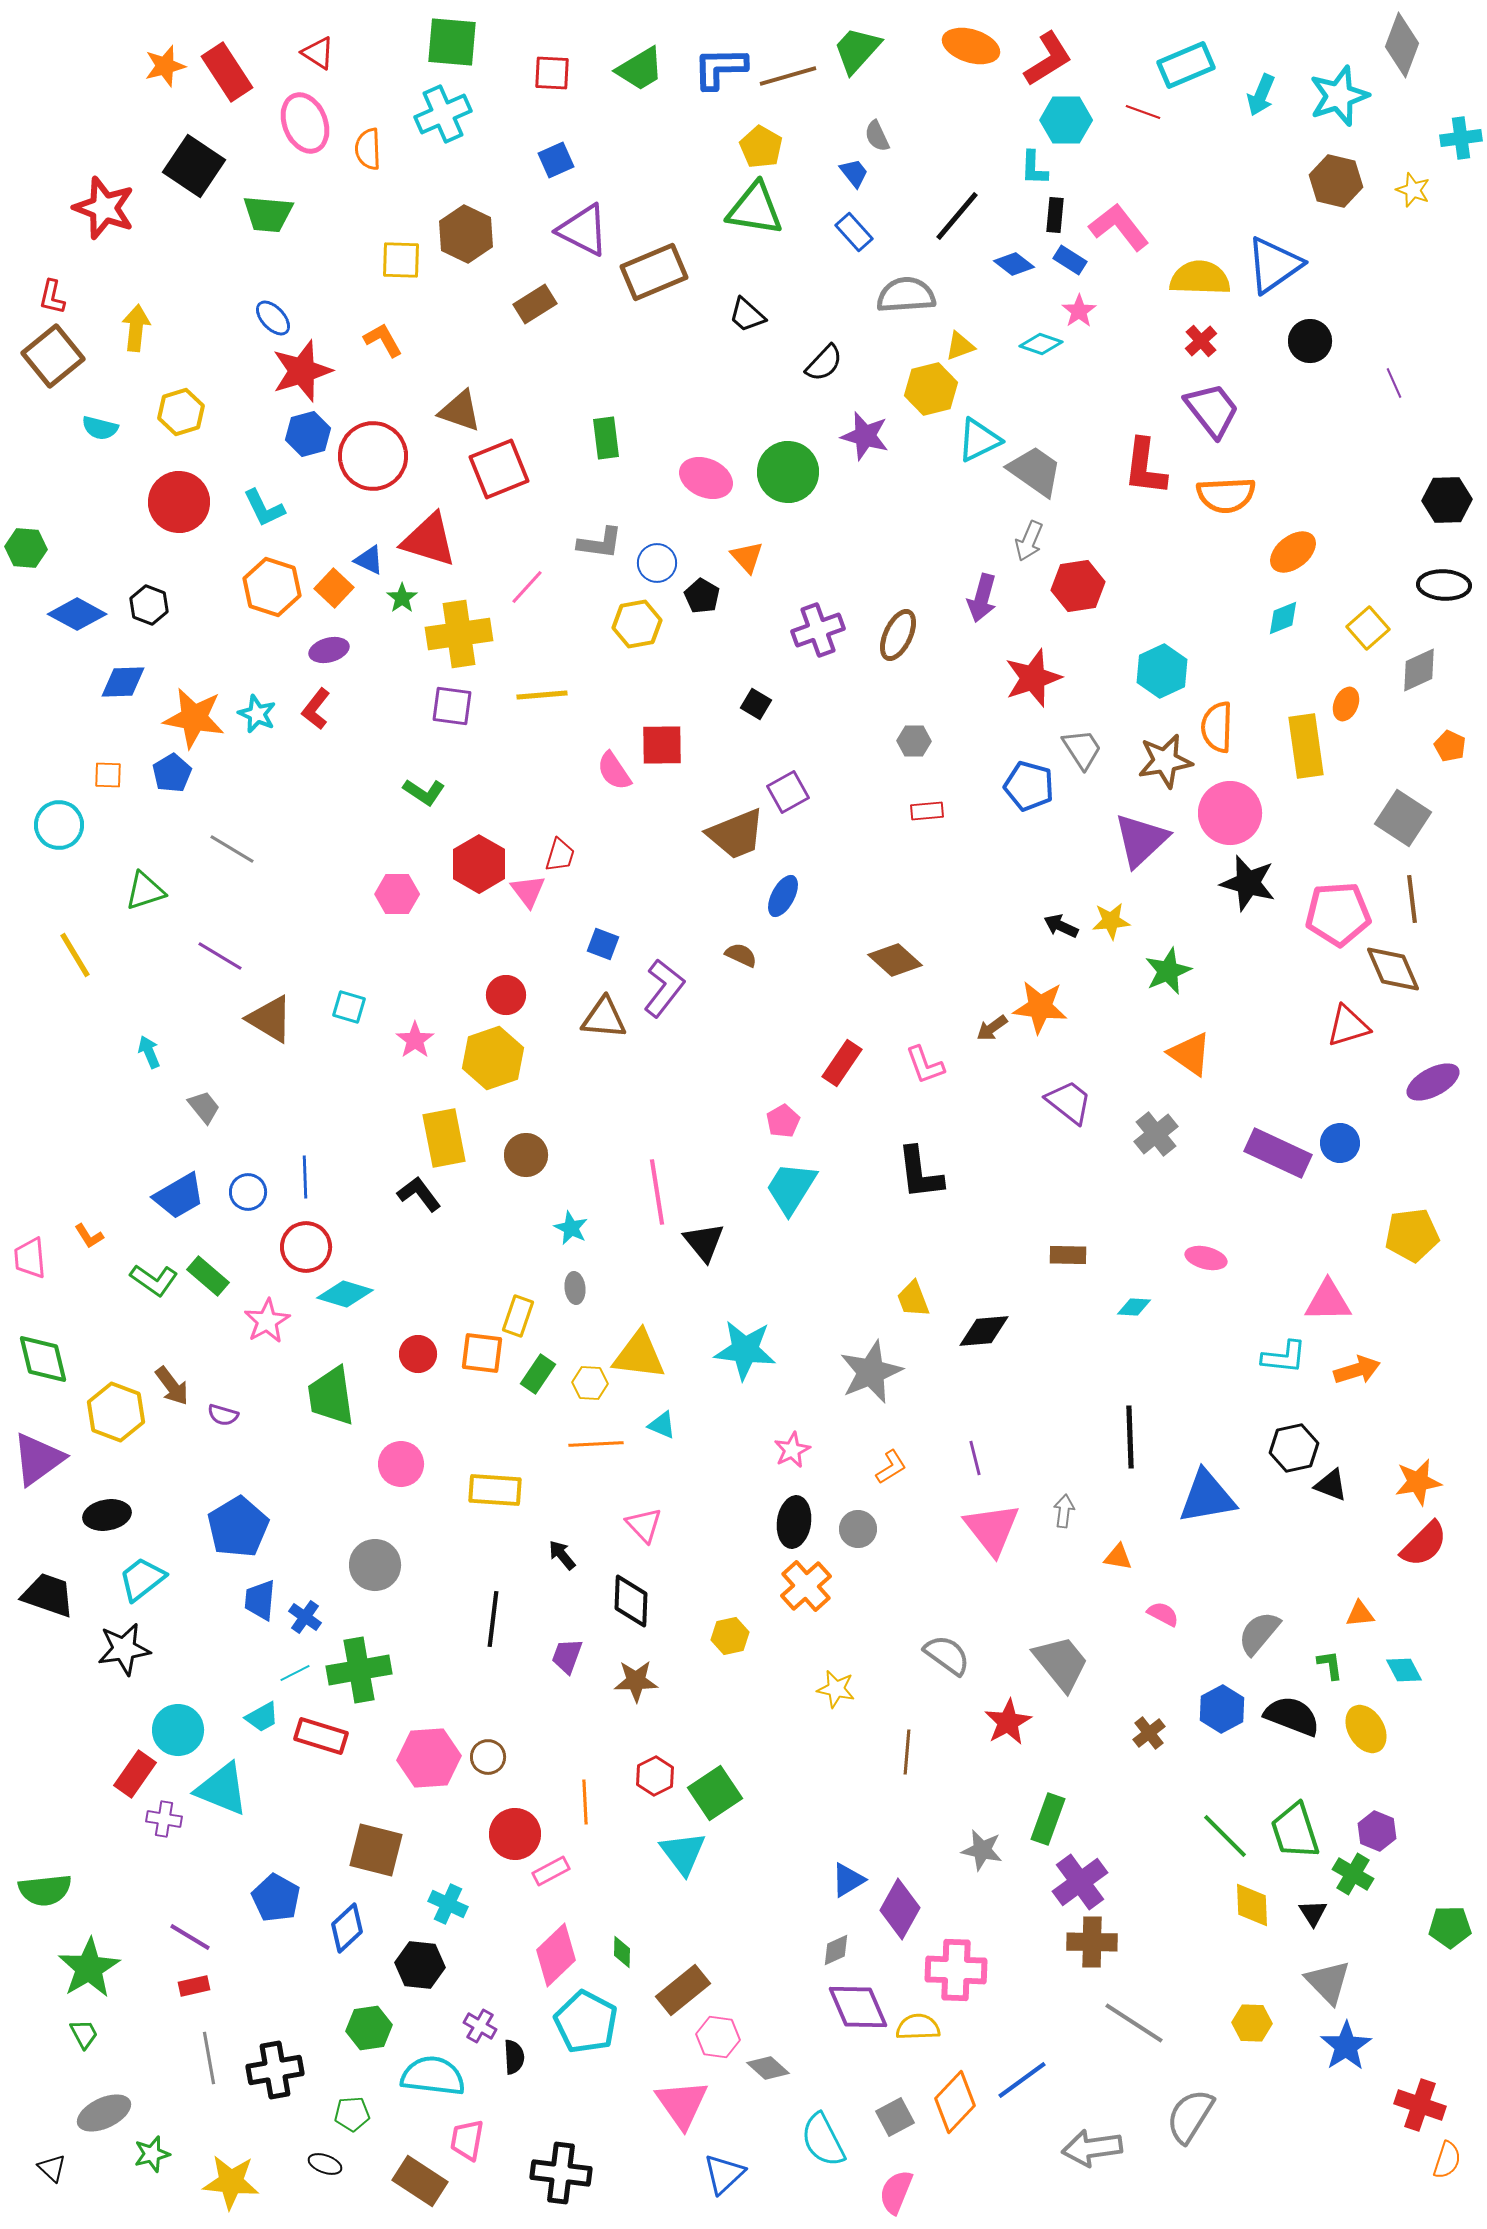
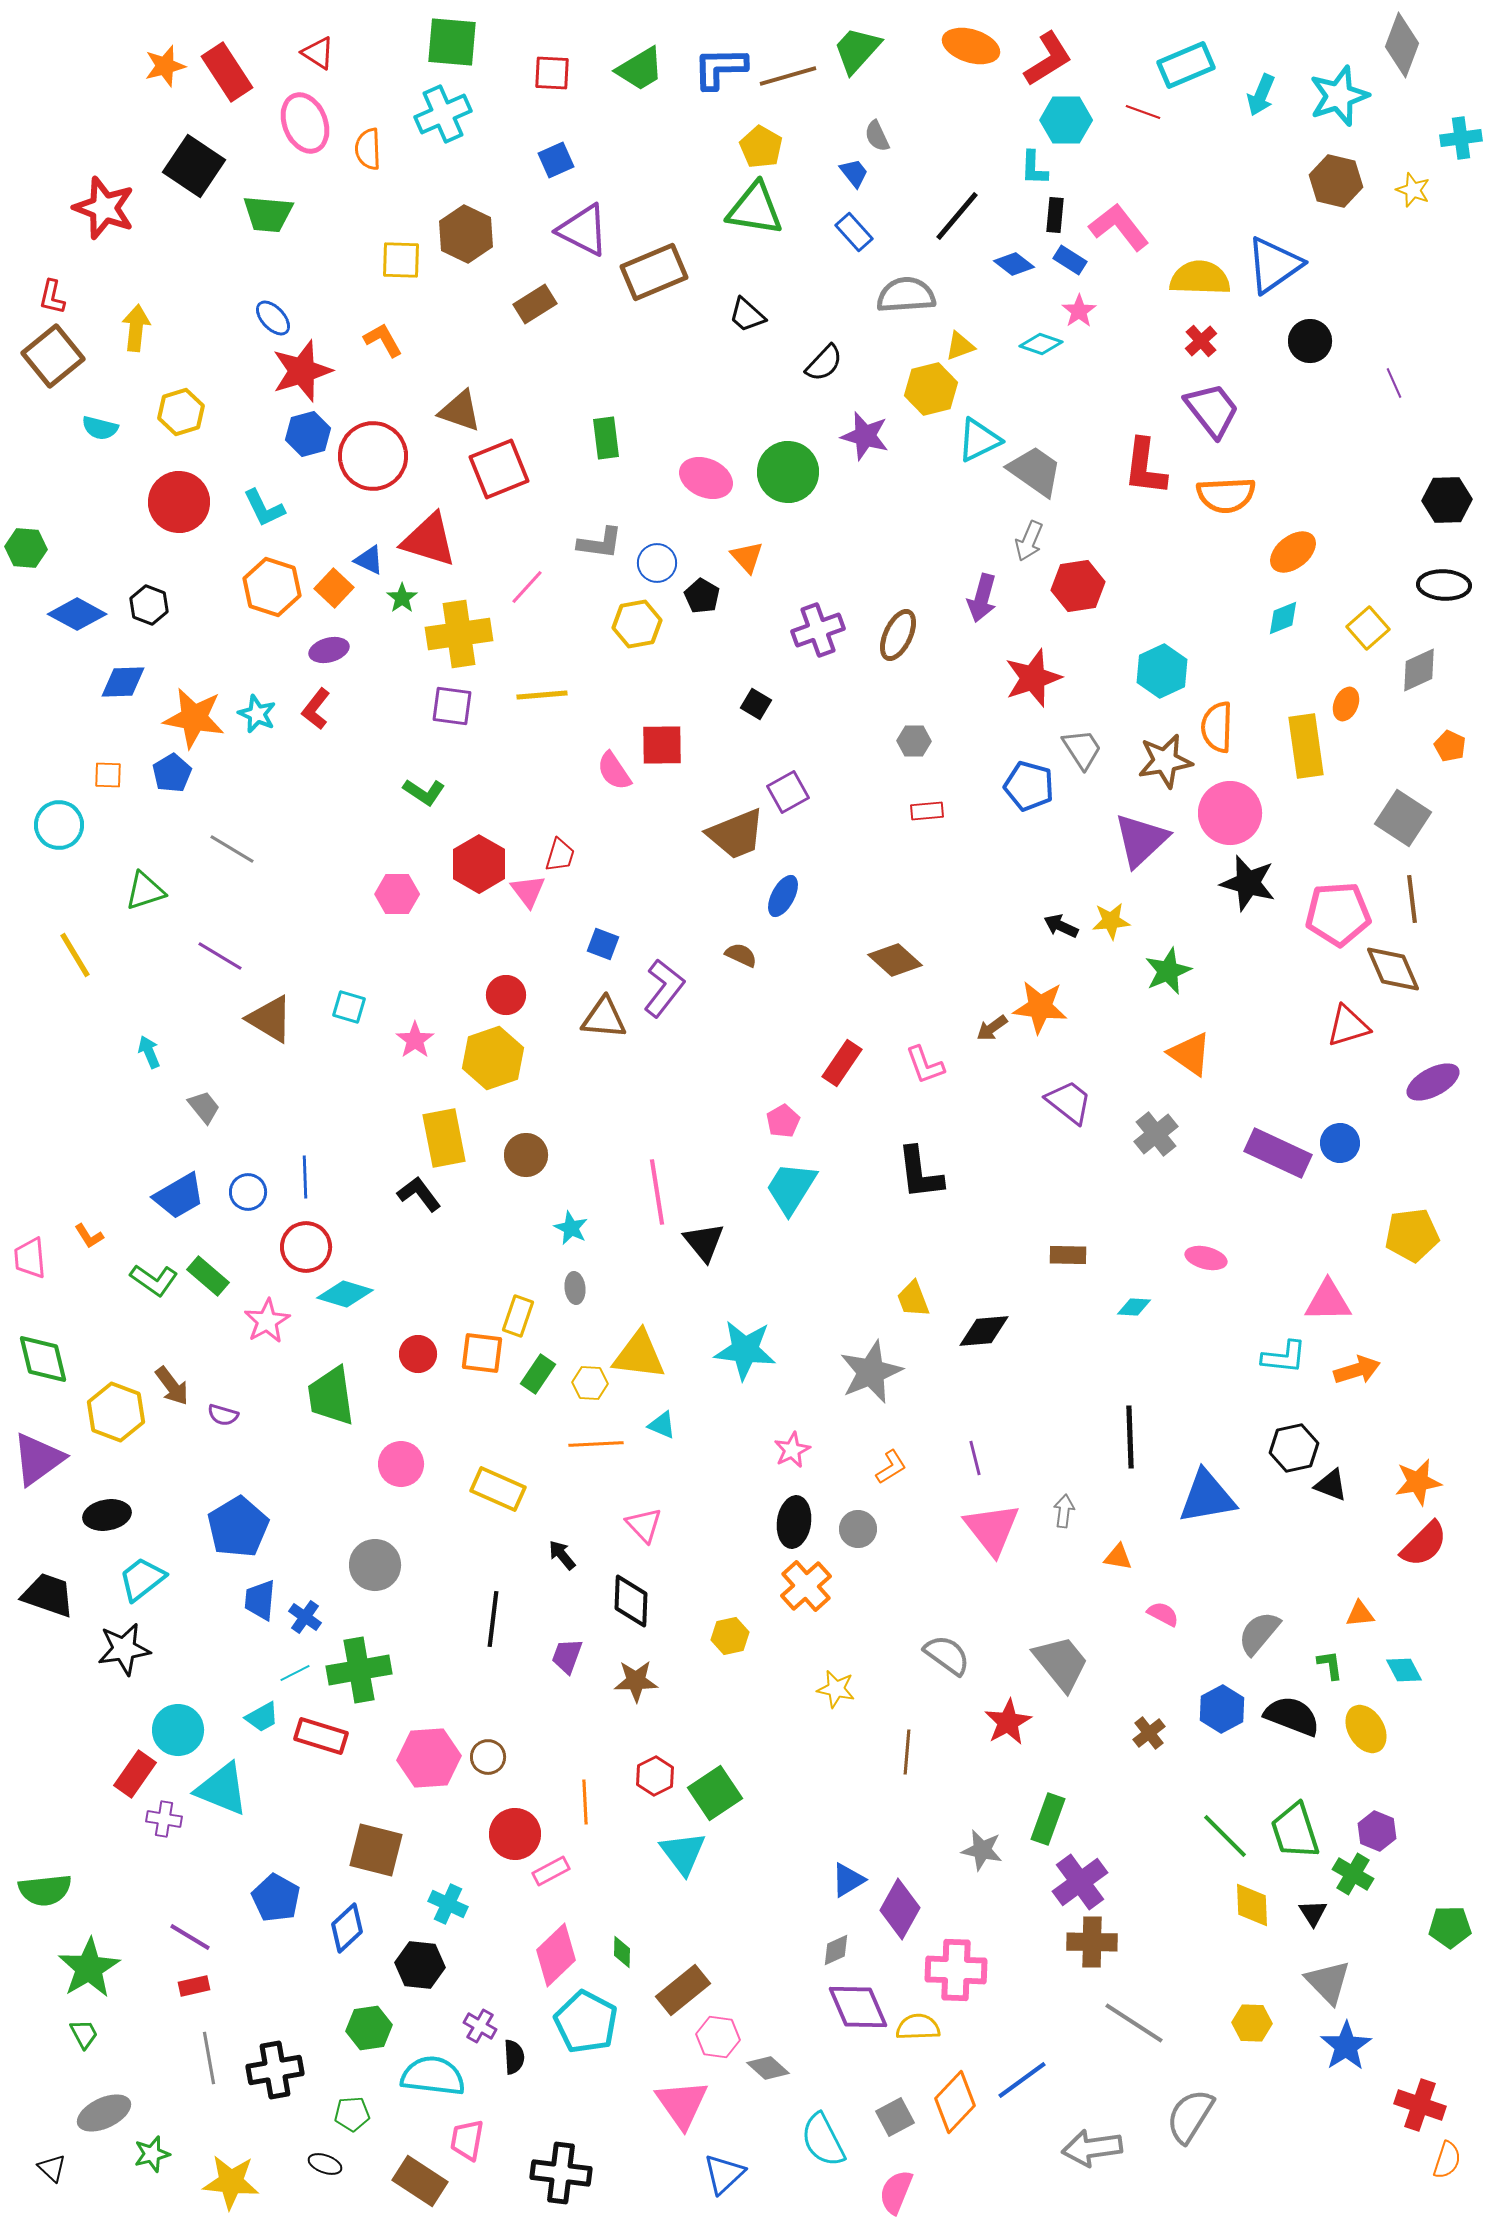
yellow rectangle at (495, 1490): moved 3 px right, 1 px up; rotated 20 degrees clockwise
